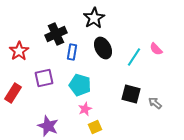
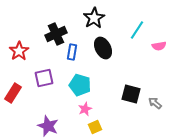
pink semicircle: moved 3 px right, 3 px up; rotated 56 degrees counterclockwise
cyan line: moved 3 px right, 27 px up
